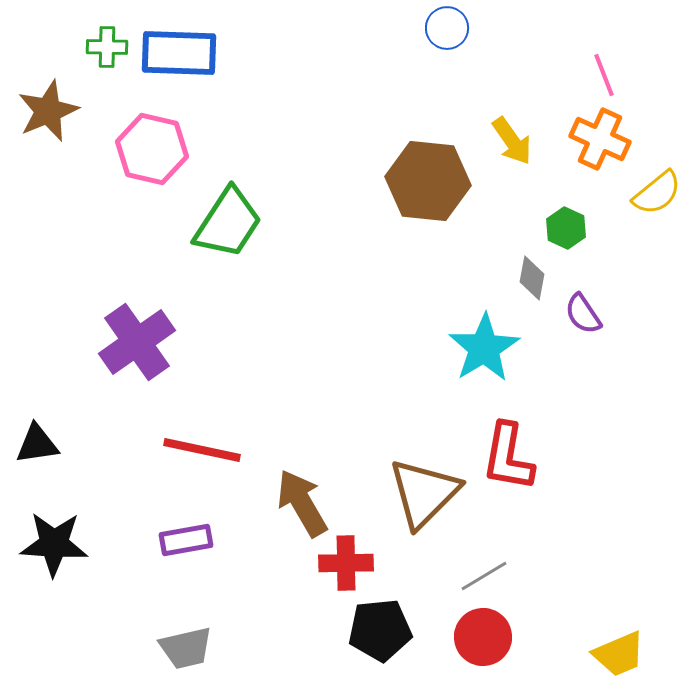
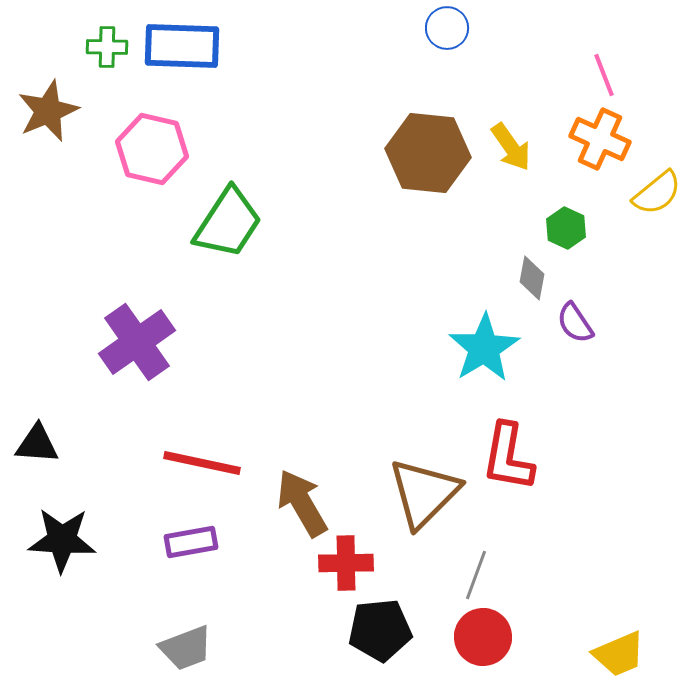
blue rectangle: moved 3 px right, 7 px up
yellow arrow: moved 1 px left, 6 px down
brown hexagon: moved 28 px up
purple semicircle: moved 8 px left, 9 px down
black triangle: rotated 12 degrees clockwise
red line: moved 13 px down
purple rectangle: moved 5 px right, 2 px down
black star: moved 8 px right, 4 px up
gray line: moved 8 px left, 1 px up; rotated 39 degrees counterclockwise
gray trapezoid: rotated 8 degrees counterclockwise
